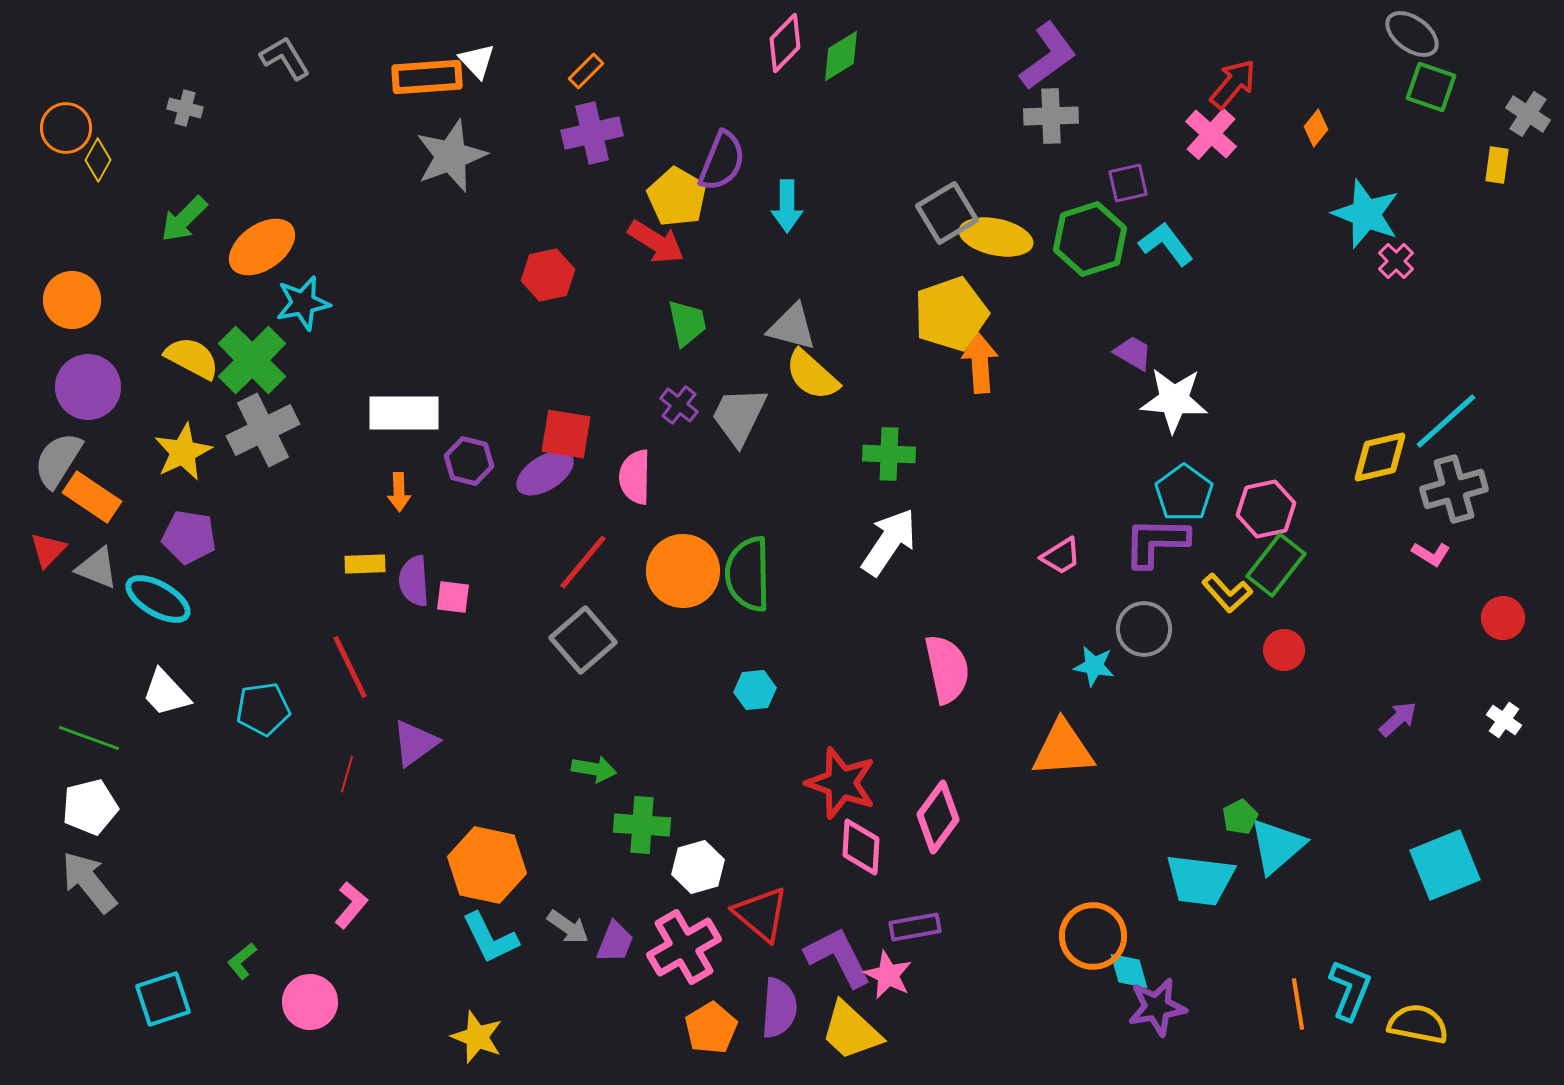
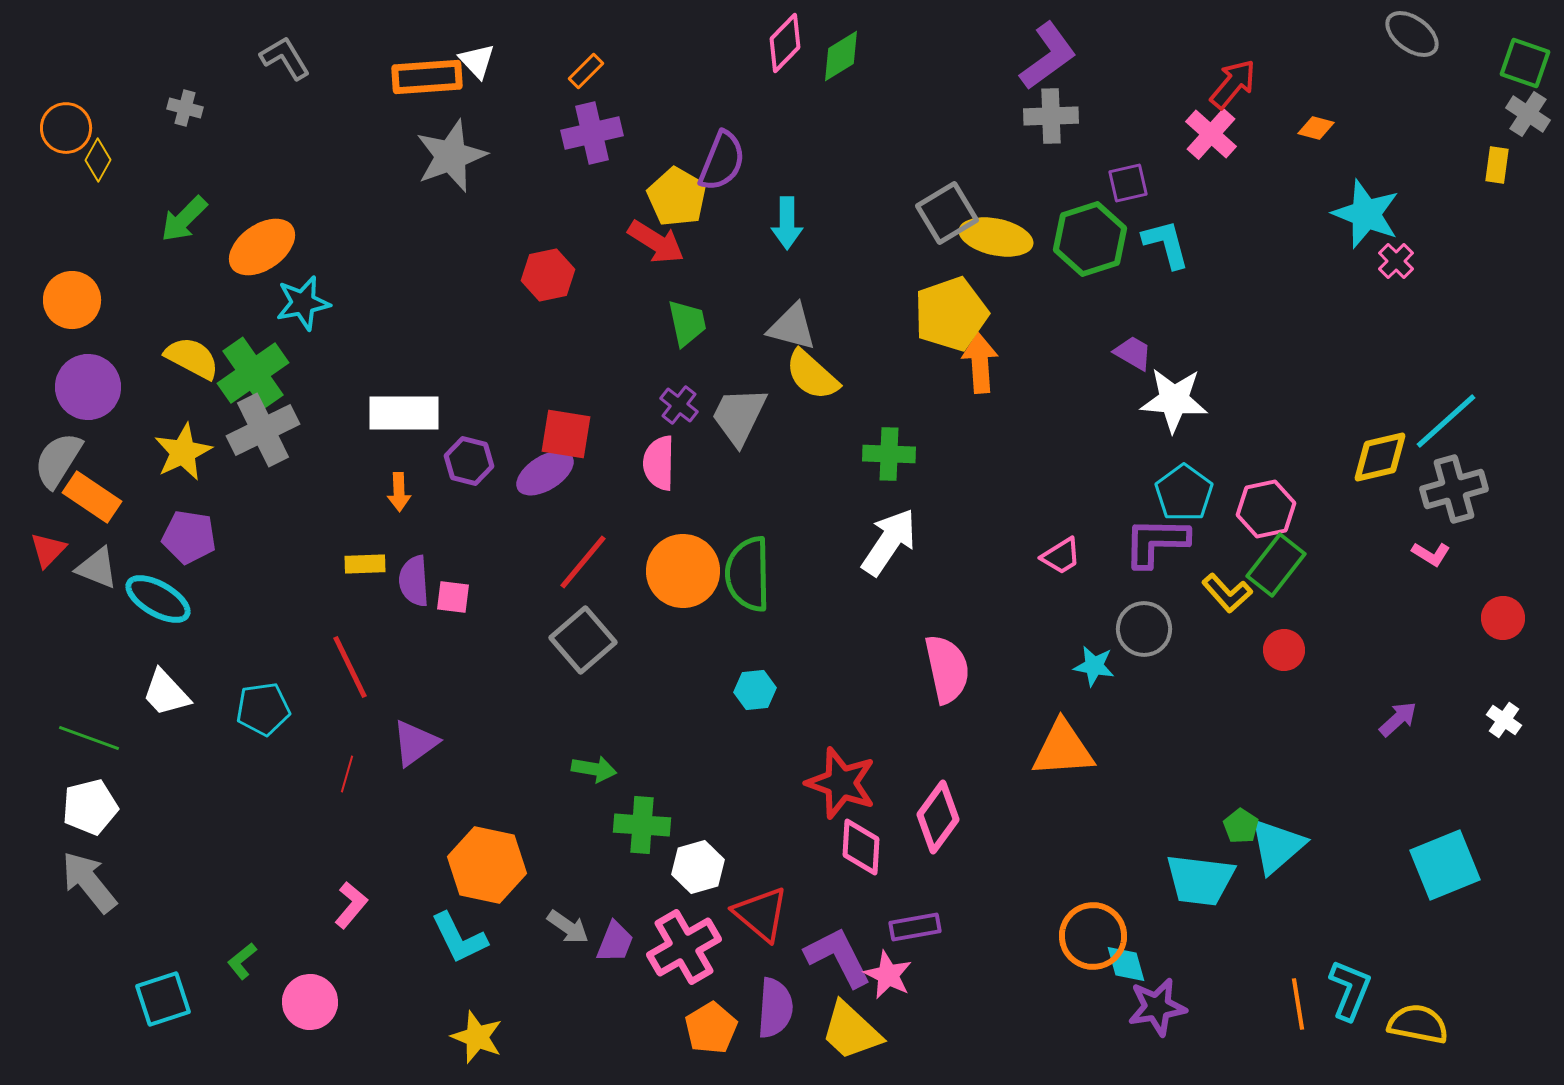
green square at (1431, 87): moved 94 px right, 24 px up
orange diamond at (1316, 128): rotated 66 degrees clockwise
cyan arrow at (787, 206): moved 17 px down
cyan L-shape at (1166, 244): rotated 22 degrees clockwise
green cross at (252, 360): moved 1 px right, 13 px down; rotated 10 degrees clockwise
pink semicircle at (635, 477): moved 24 px right, 14 px up
green pentagon at (1240, 817): moved 1 px right, 9 px down; rotated 12 degrees counterclockwise
cyan L-shape at (490, 938): moved 31 px left
cyan diamond at (1129, 971): moved 3 px left, 7 px up
purple semicircle at (779, 1008): moved 4 px left
